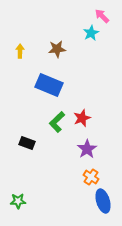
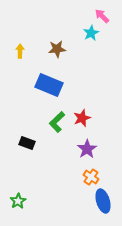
green star: rotated 28 degrees counterclockwise
